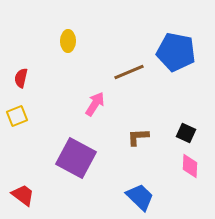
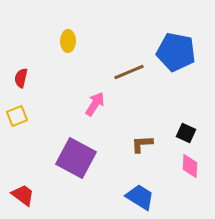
brown L-shape: moved 4 px right, 7 px down
blue trapezoid: rotated 12 degrees counterclockwise
